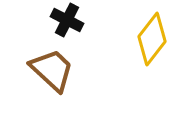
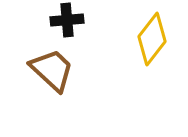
black cross: rotated 32 degrees counterclockwise
